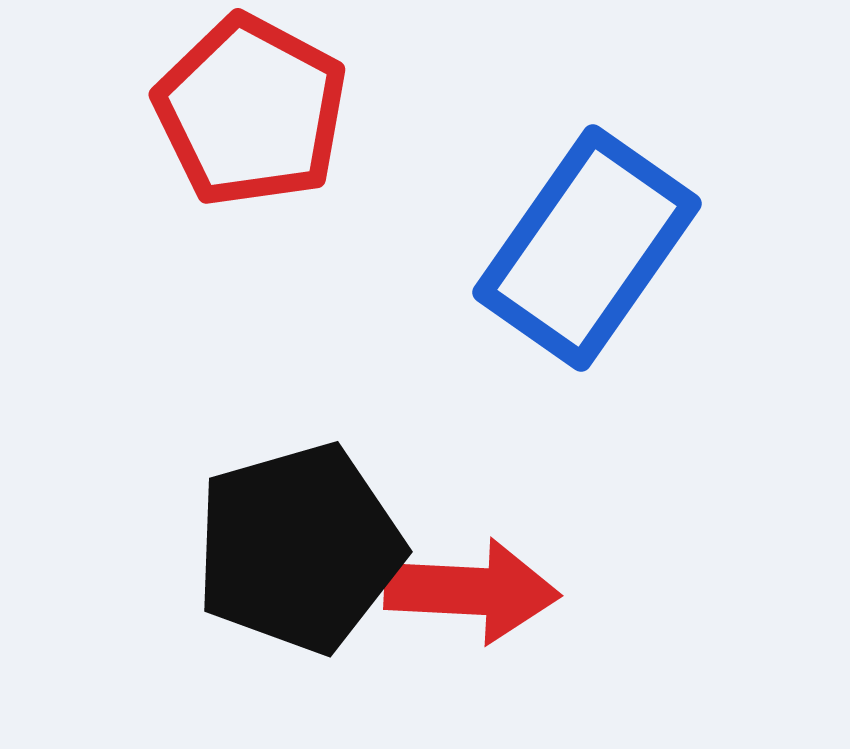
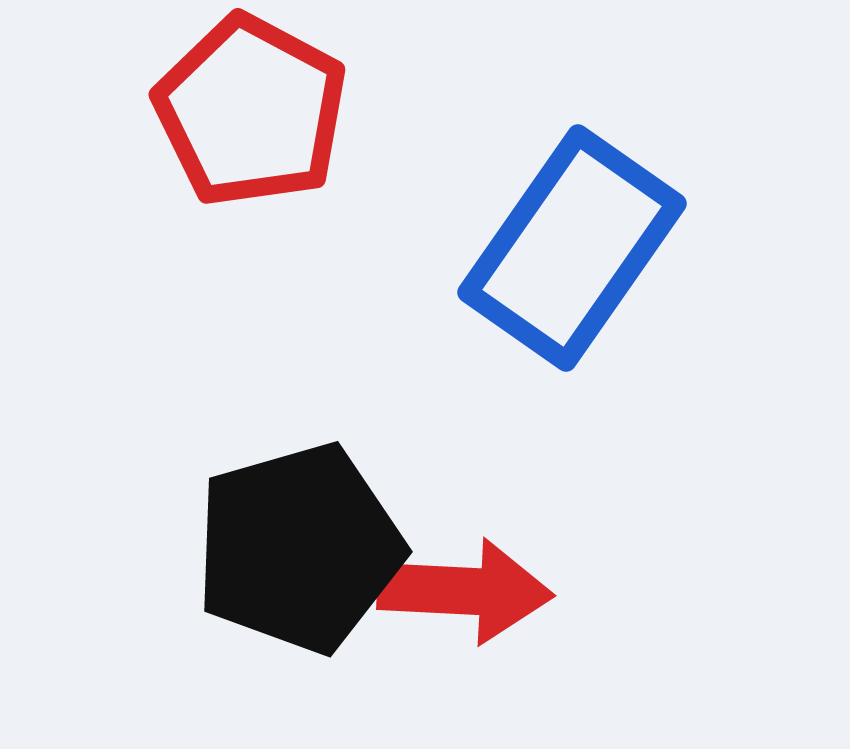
blue rectangle: moved 15 px left
red arrow: moved 7 px left
